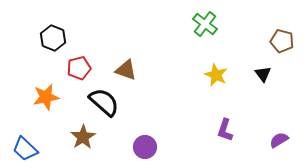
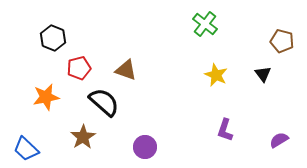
blue trapezoid: moved 1 px right
